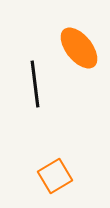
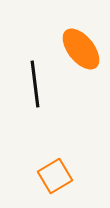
orange ellipse: moved 2 px right, 1 px down
